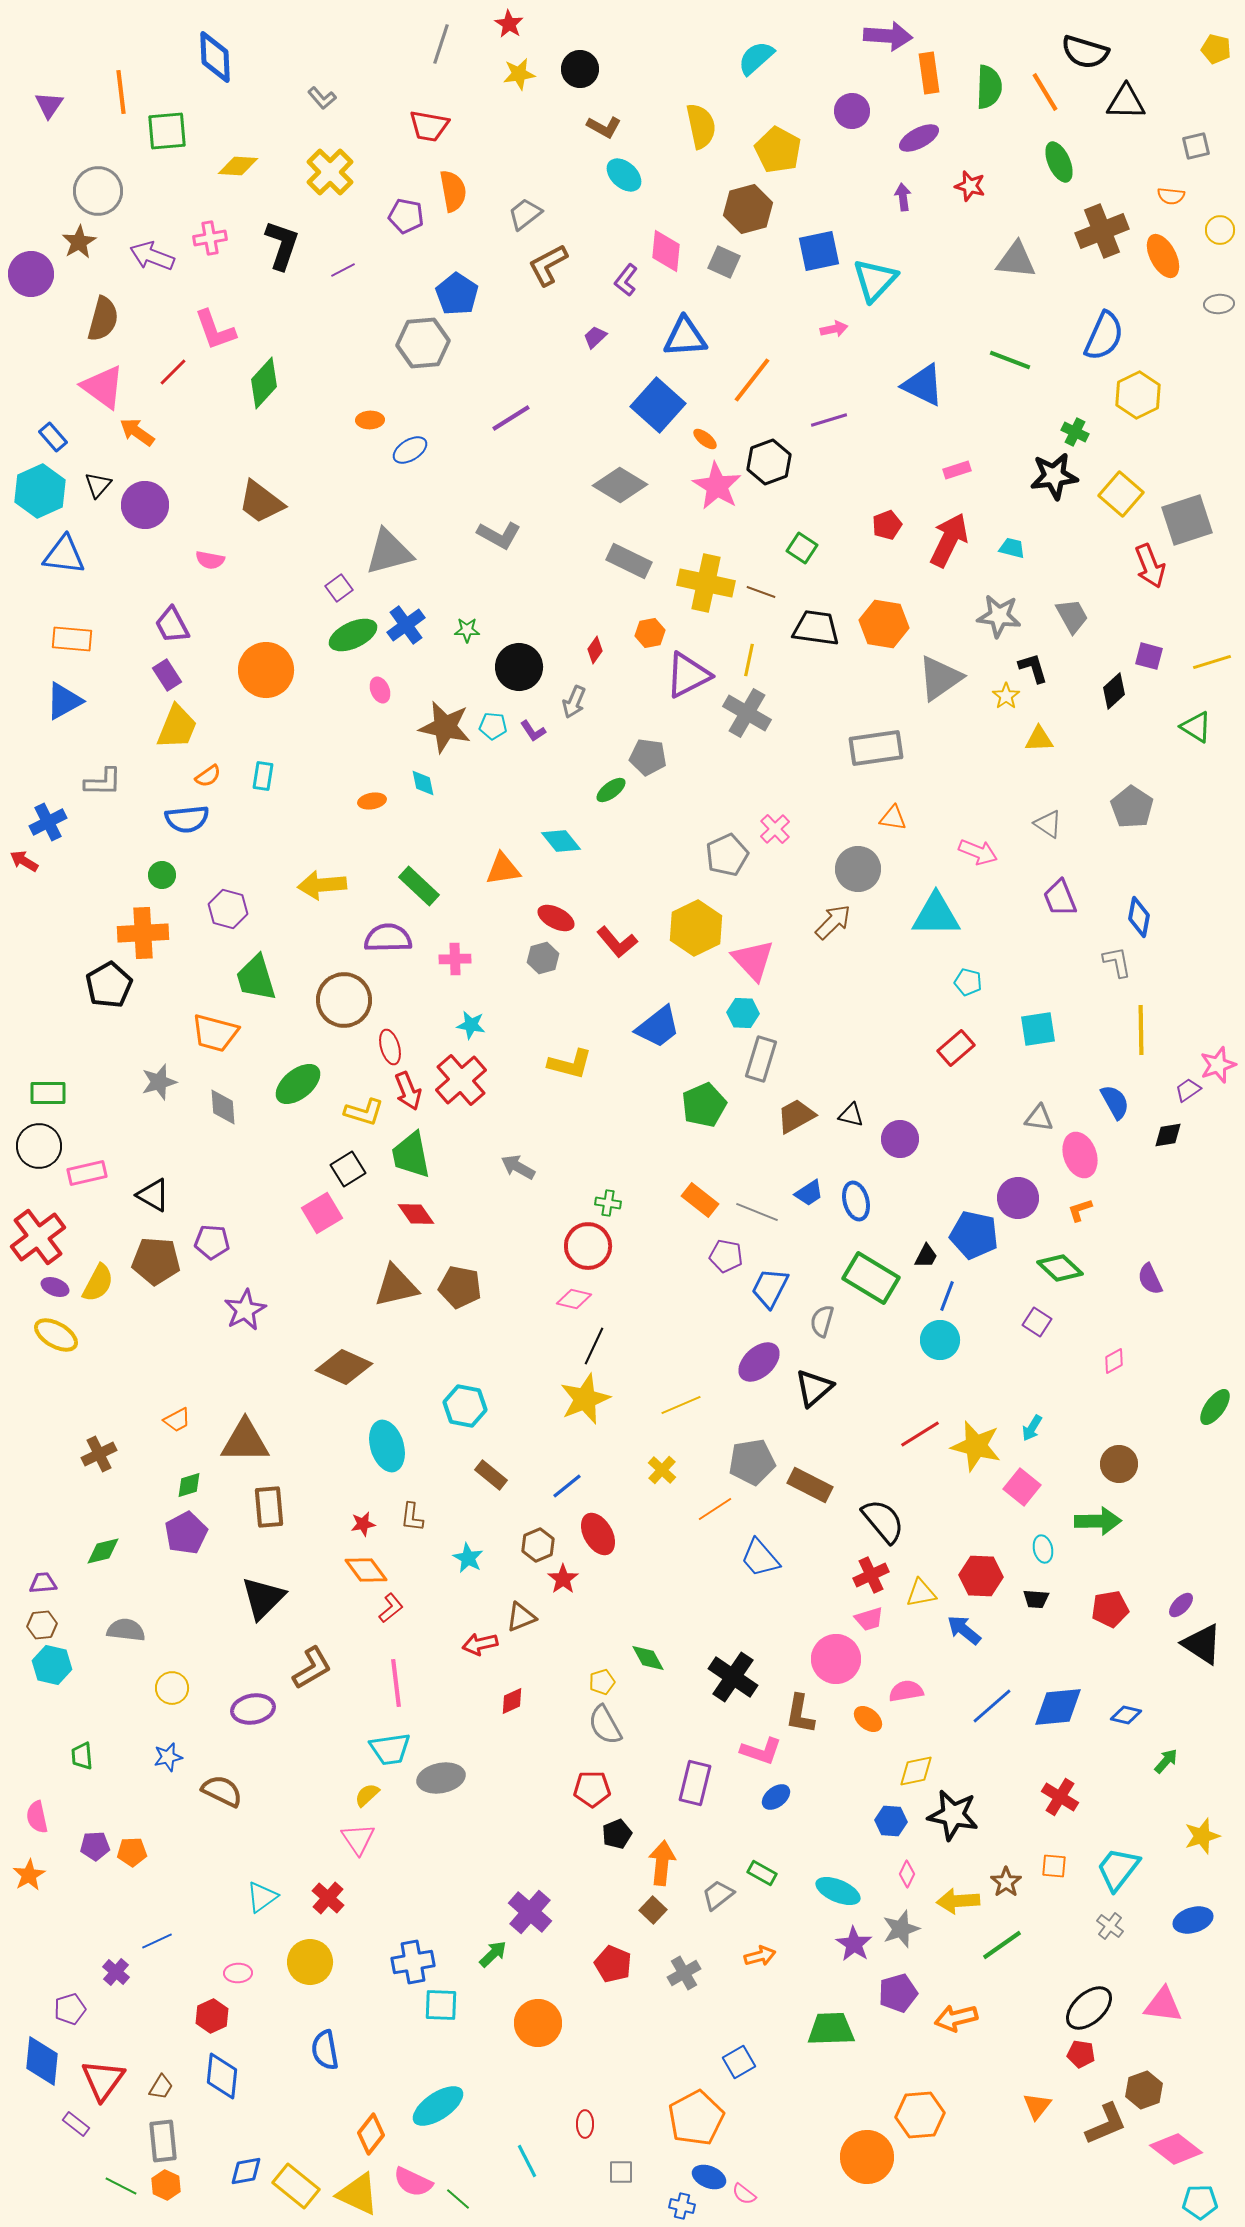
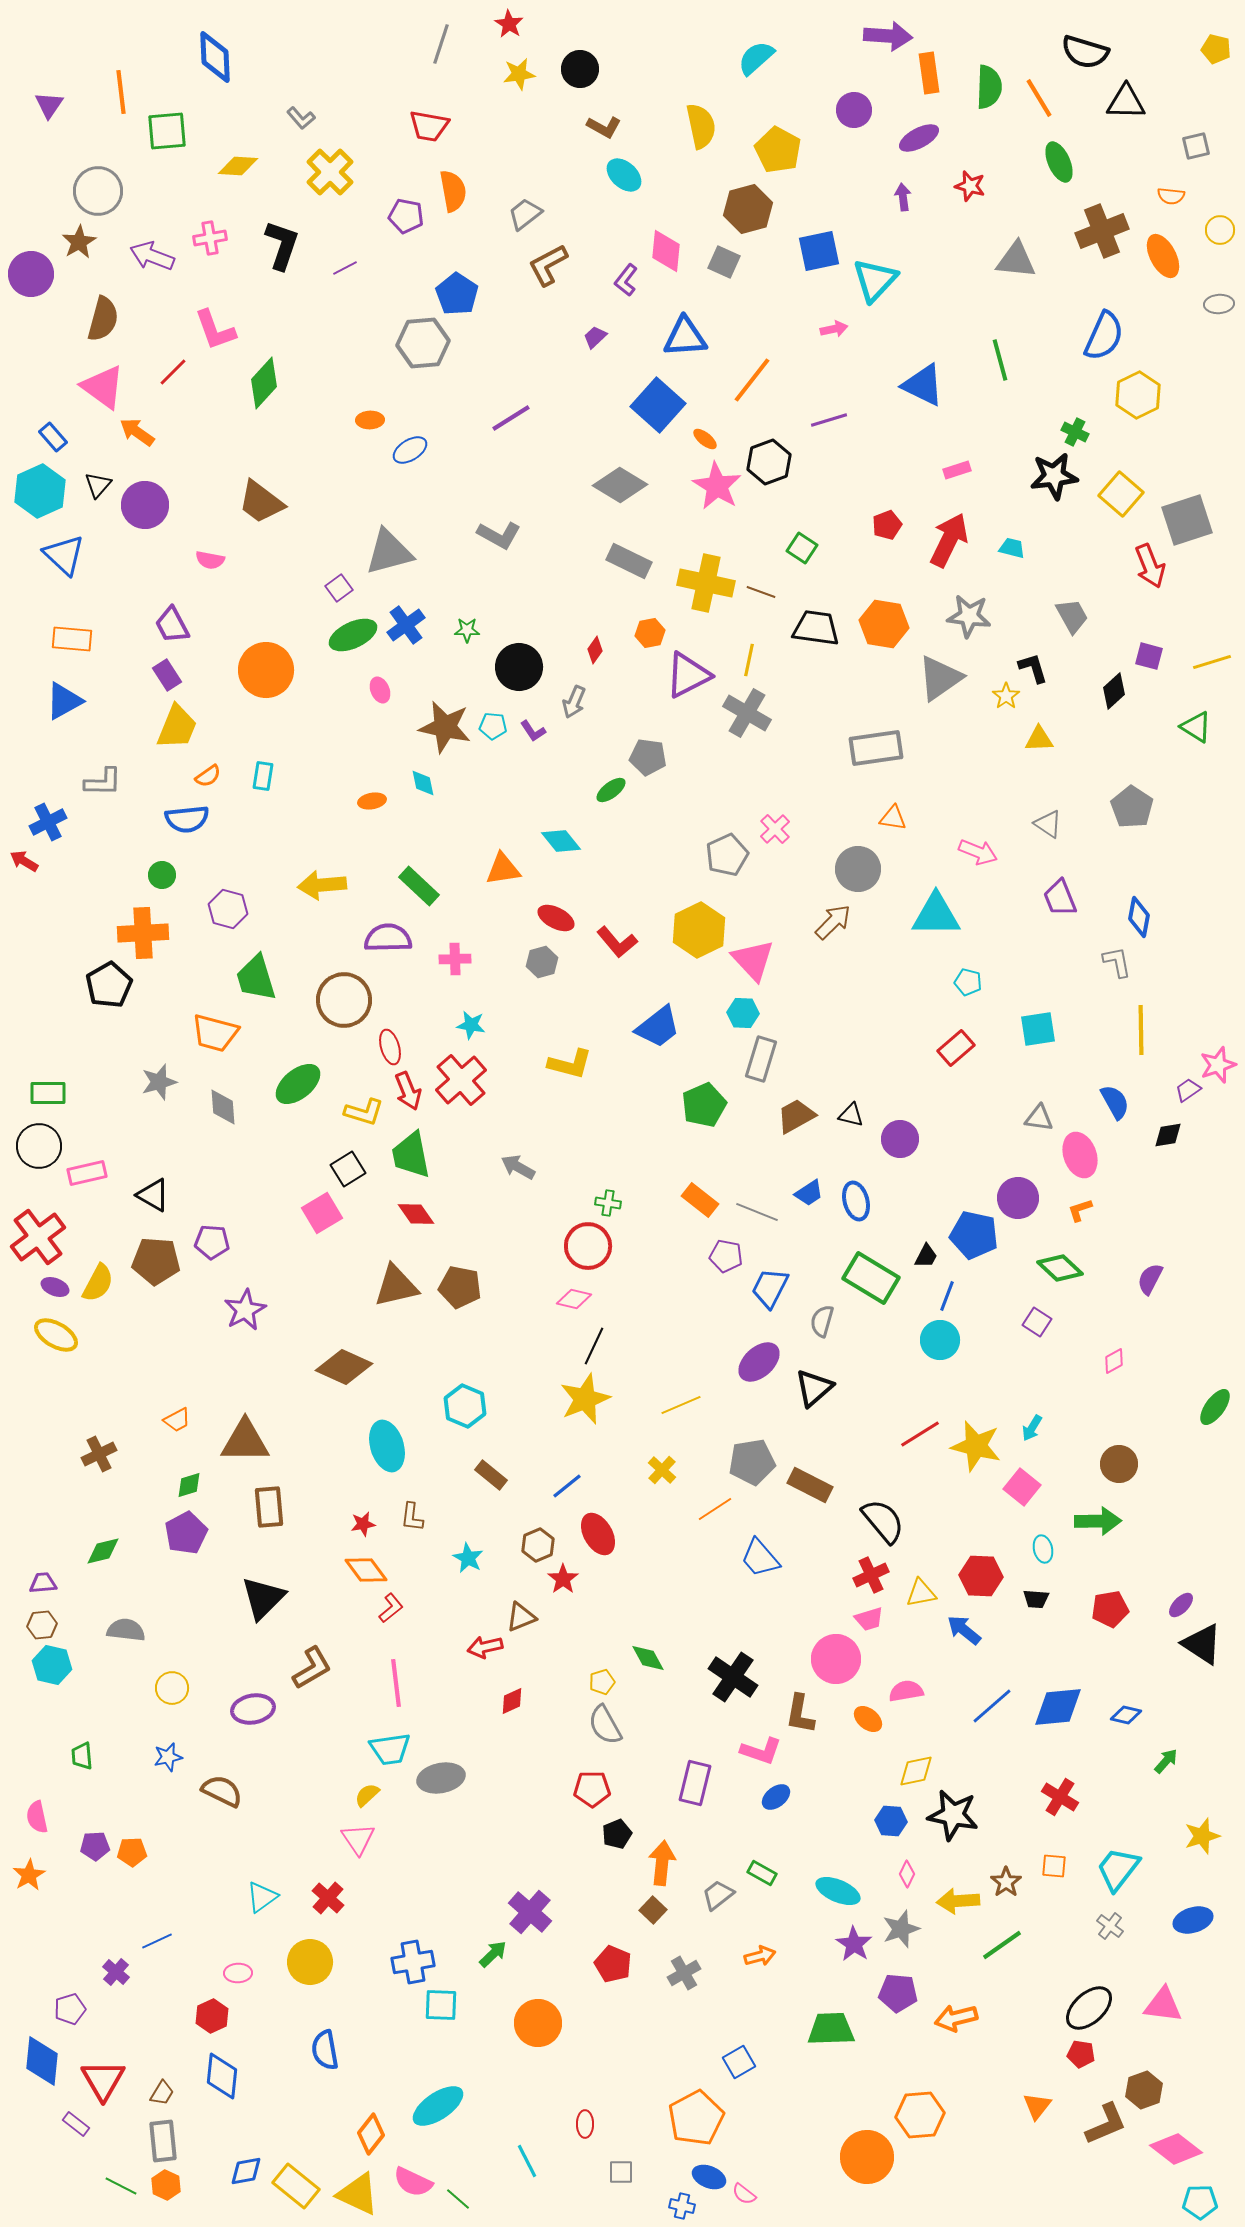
orange line at (1045, 92): moved 6 px left, 6 px down
gray L-shape at (322, 98): moved 21 px left, 20 px down
purple circle at (852, 111): moved 2 px right, 1 px up
purple line at (343, 270): moved 2 px right, 2 px up
green line at (1010, 360): moved 10 px left; rotated 54 degrees clockwise
blue triangle at (64, 555): rotated 36 degrees clockwise
gray star at (999, 616): moved 30 px left
yellow hexagon at (696, 928): moved 3 px right, 2 px down
gray hexagon at (543, 958): moved 1 px left, 4 px down
purple semicircle at (1150, 1279): rotated 52 degrees clockwise
cyan hexagon at (465, 1406): rotated 12 degrees clockwise
red arrow at (480, 1644): moved 5 px right, 3 px down
purple pentagon at (898, 1993): rotated 21 degrees clockwise
red triangle at (103, 2080): rotated 6 degrees counterclockwise
brown trapezoid at (161, 2087): moved 1 px right, 6 px down
